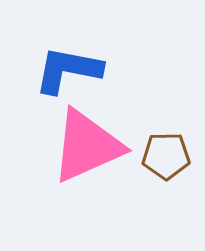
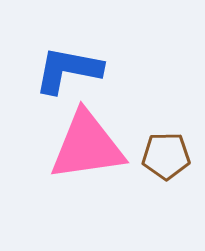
pink triangle: rotated 16 degrees clockwise
